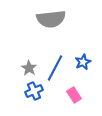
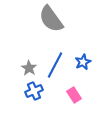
gray semicircle: rotated 60 degrees clockwise
blue line: moved 3 px up
